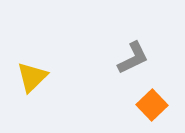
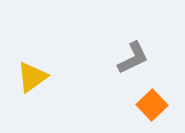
yellow triangle: rotated 8 degrees clockwise
